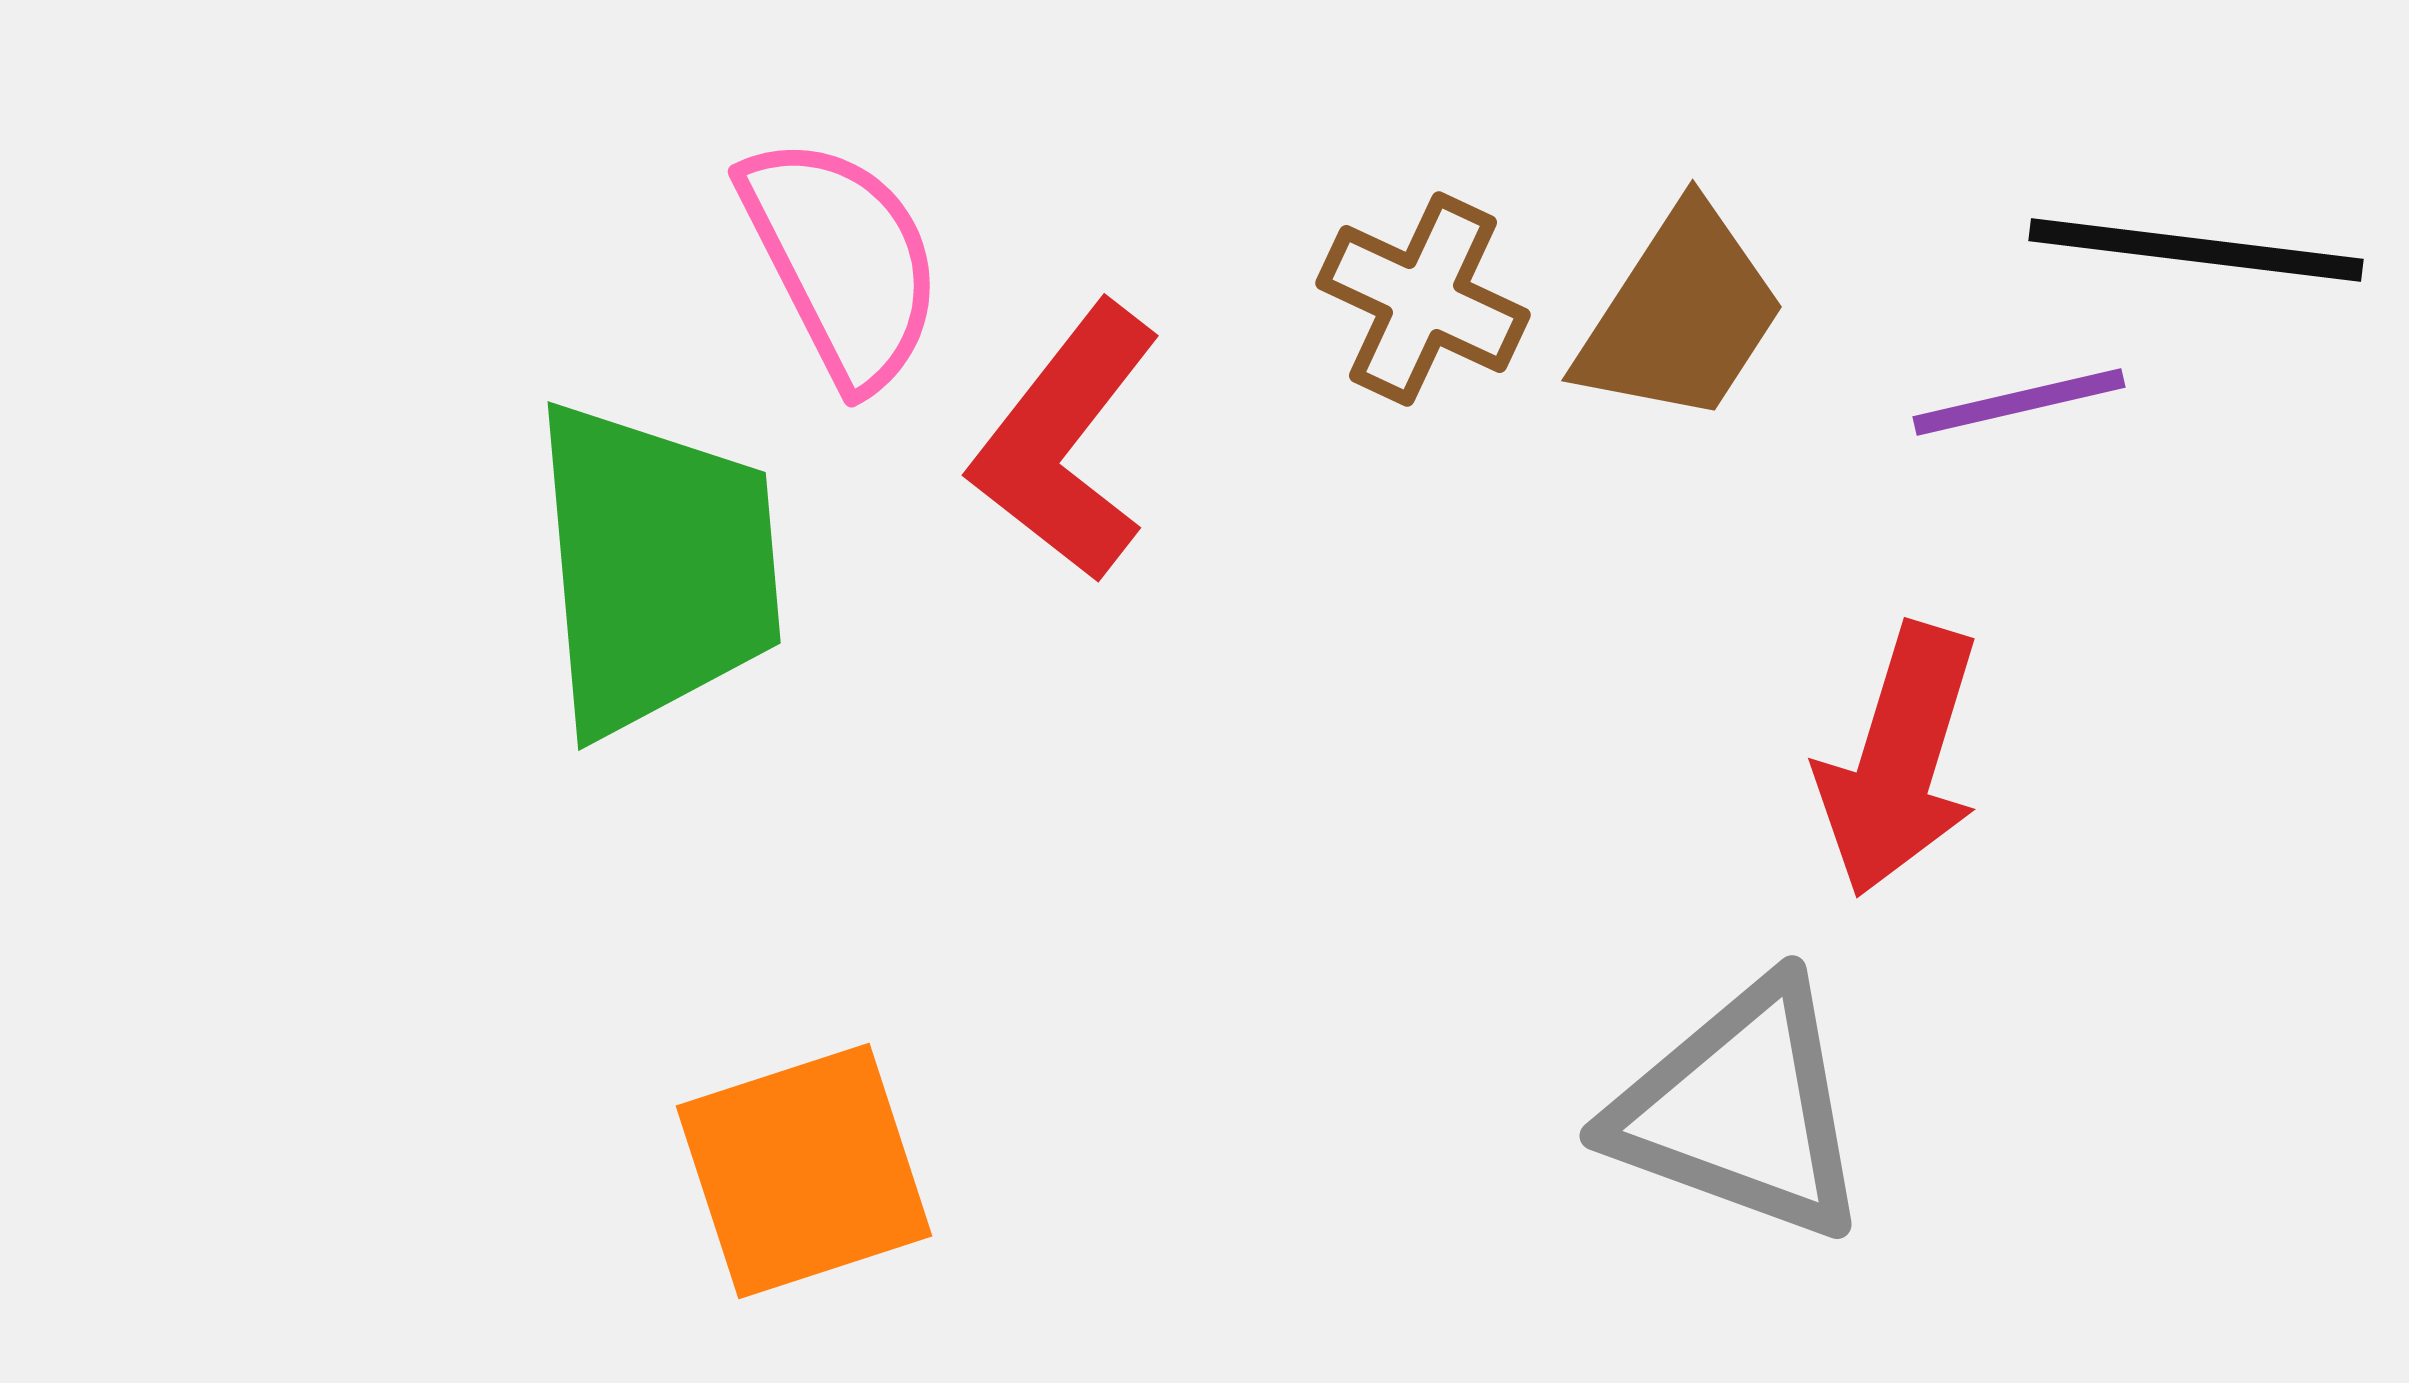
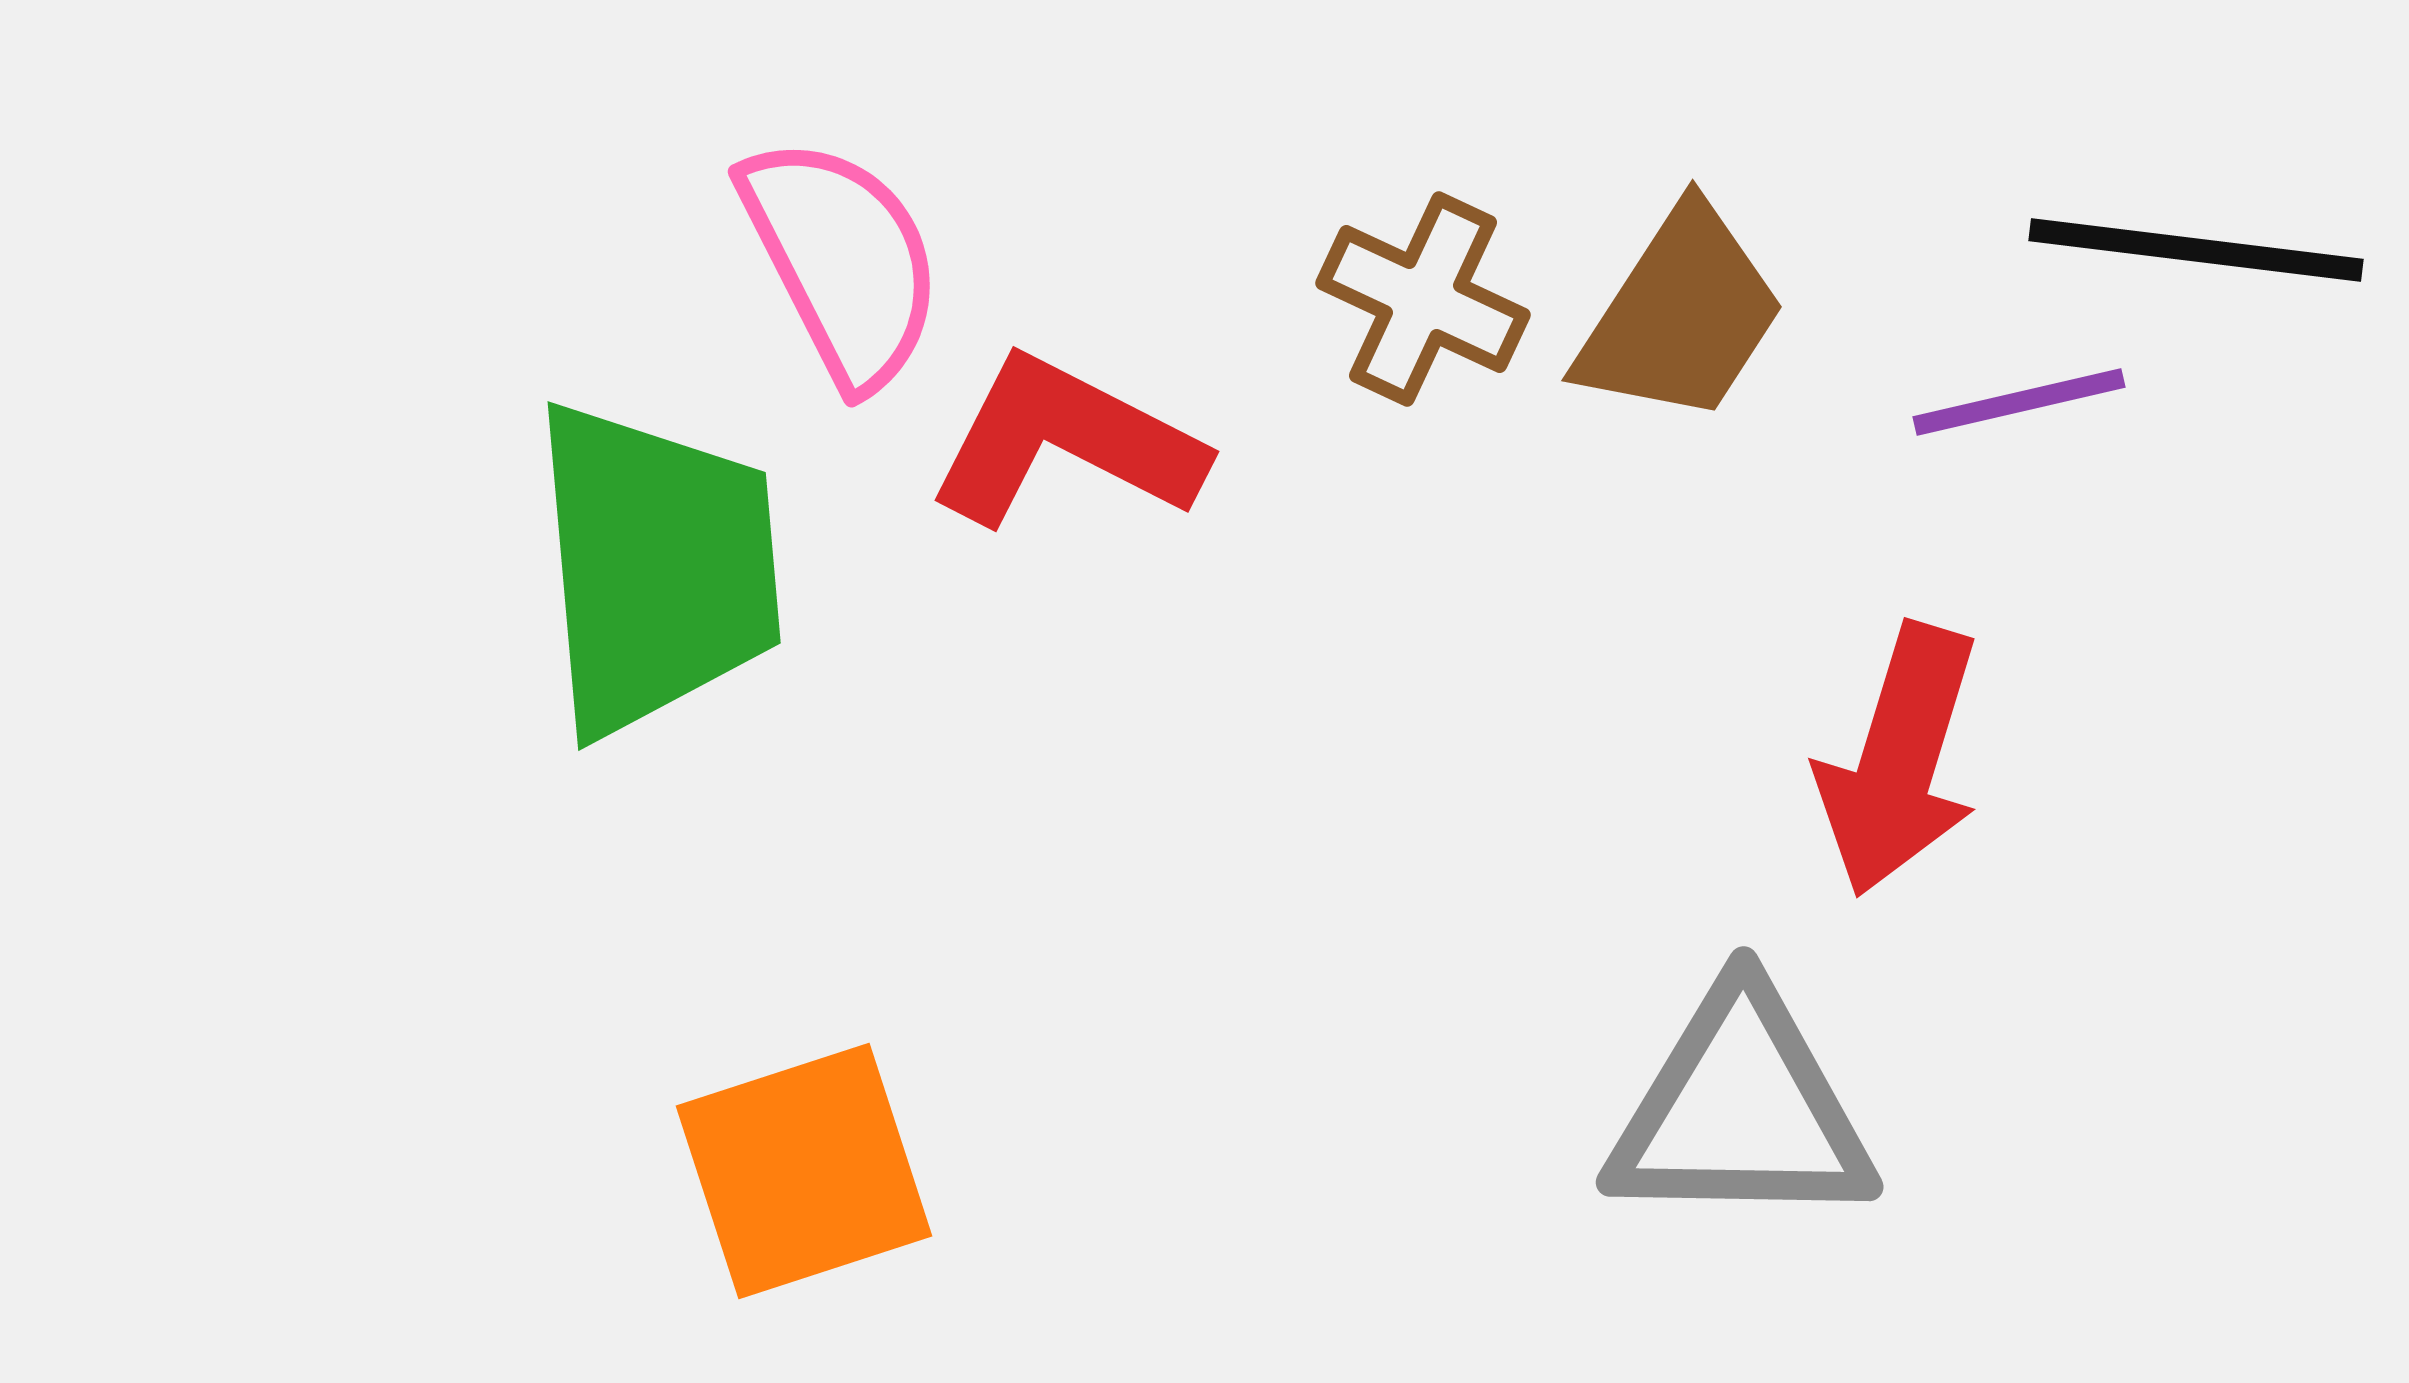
red L-shape: rotated 79 degrees clockwise
gray triangle: rotated 19 degrees counterclockwise
